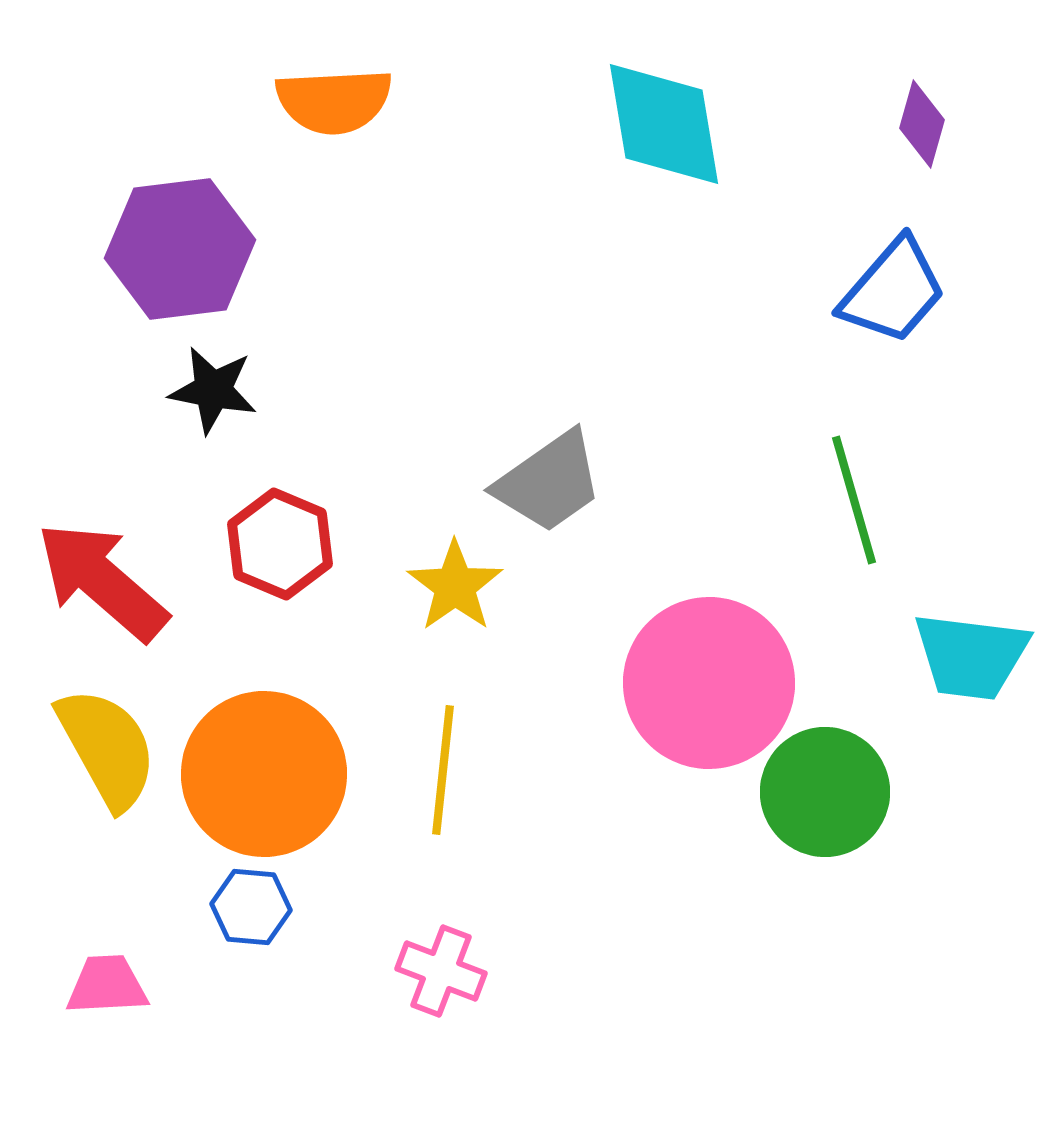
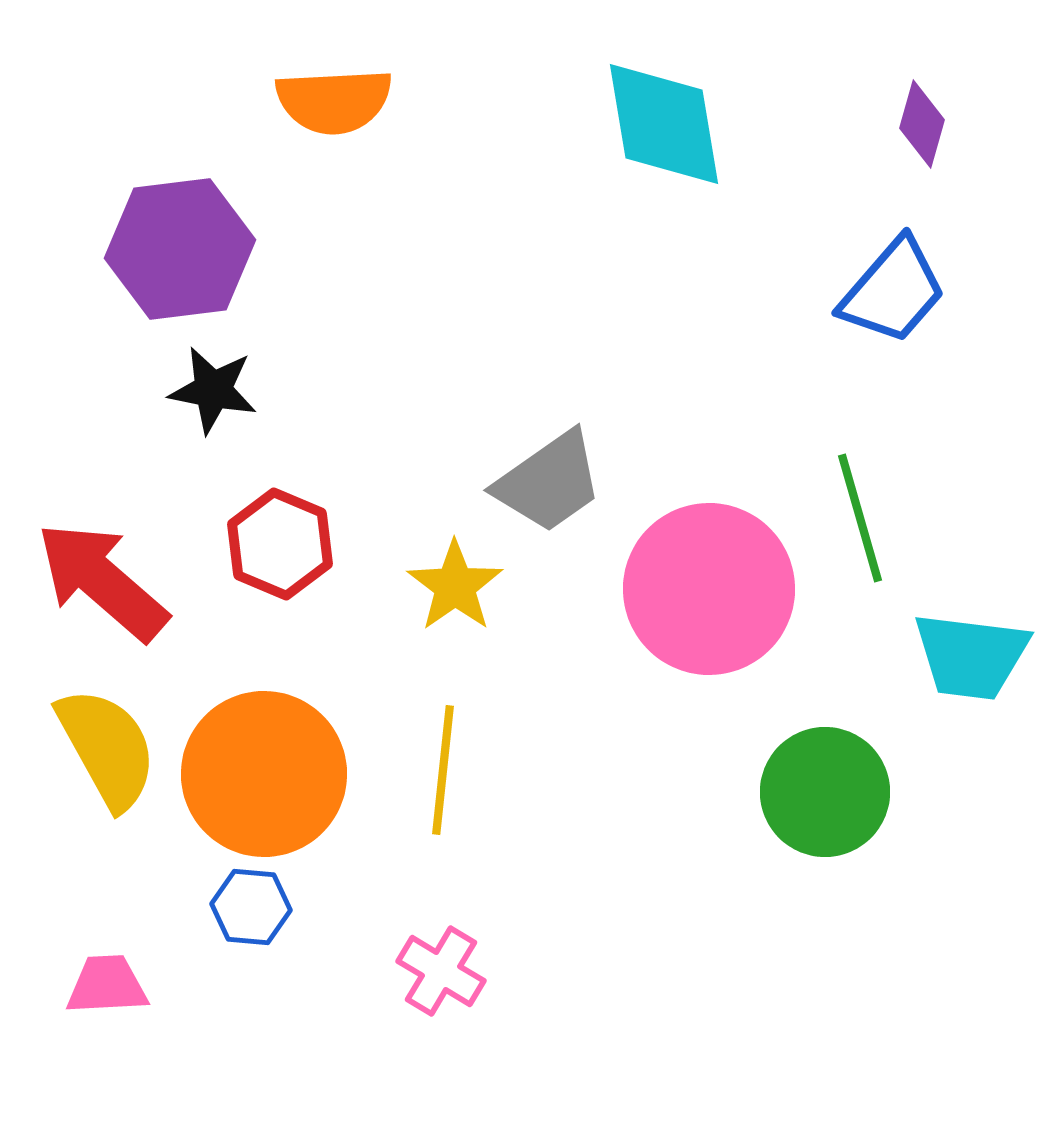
green line: moved 6 px right, 18 px down
pink circle: moved 94 px up
pink cross: rotated 10 degrees clockwise
